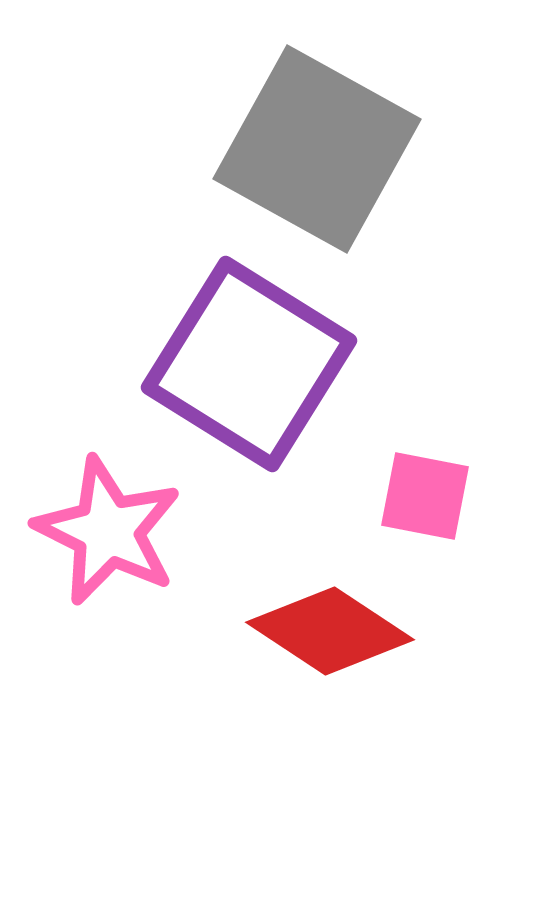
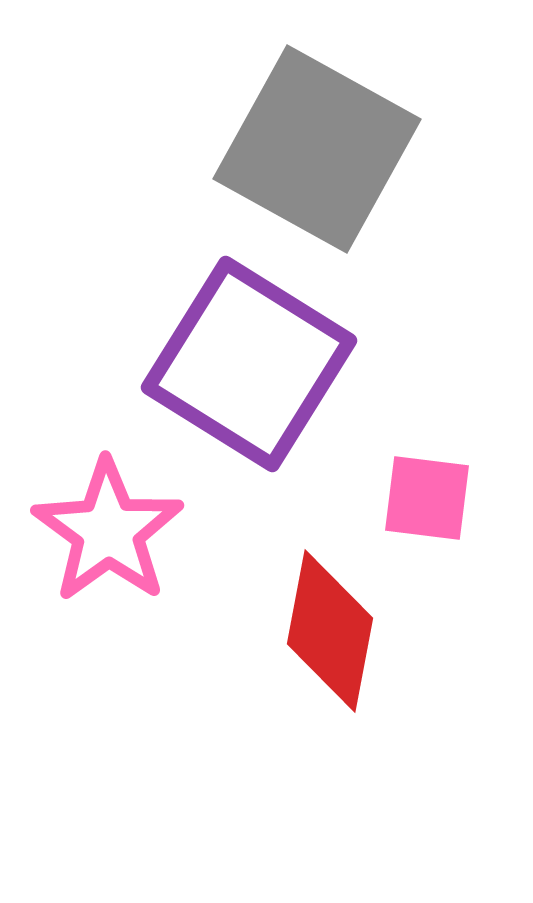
pink square: moved 2 px right, 2 px down; rotated 4 degrees counterclockwise
pink star: rotated 10 degrees clockwise
red diamond: rotated 67 degrees clockwise
